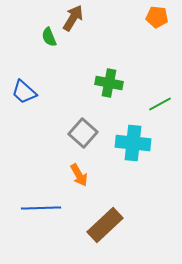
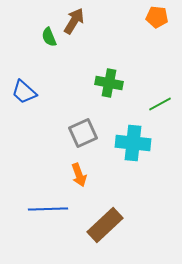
brown arrow: moved 1 px right, 3 px down
gray square: rotated 24 degrees clockwise
orange arrow: rotated 10 degrees clockwise
blue line: moved 7 px right, 1 px down
